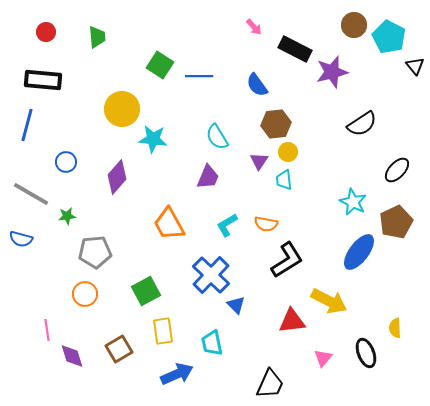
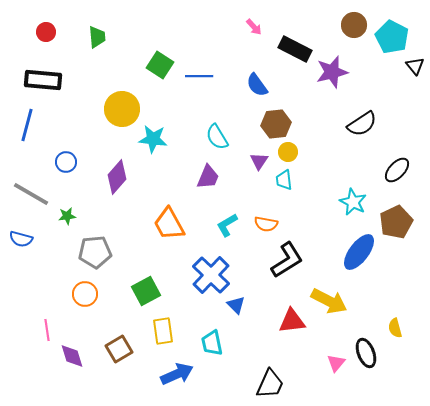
cyan pentagon at (389, 37): moved 3 px right
yellow semicircle at (395, 328): rotated 12 degrees counterclockwise
pink triangle at (323, 358): moved 13 px right, 5 px down
